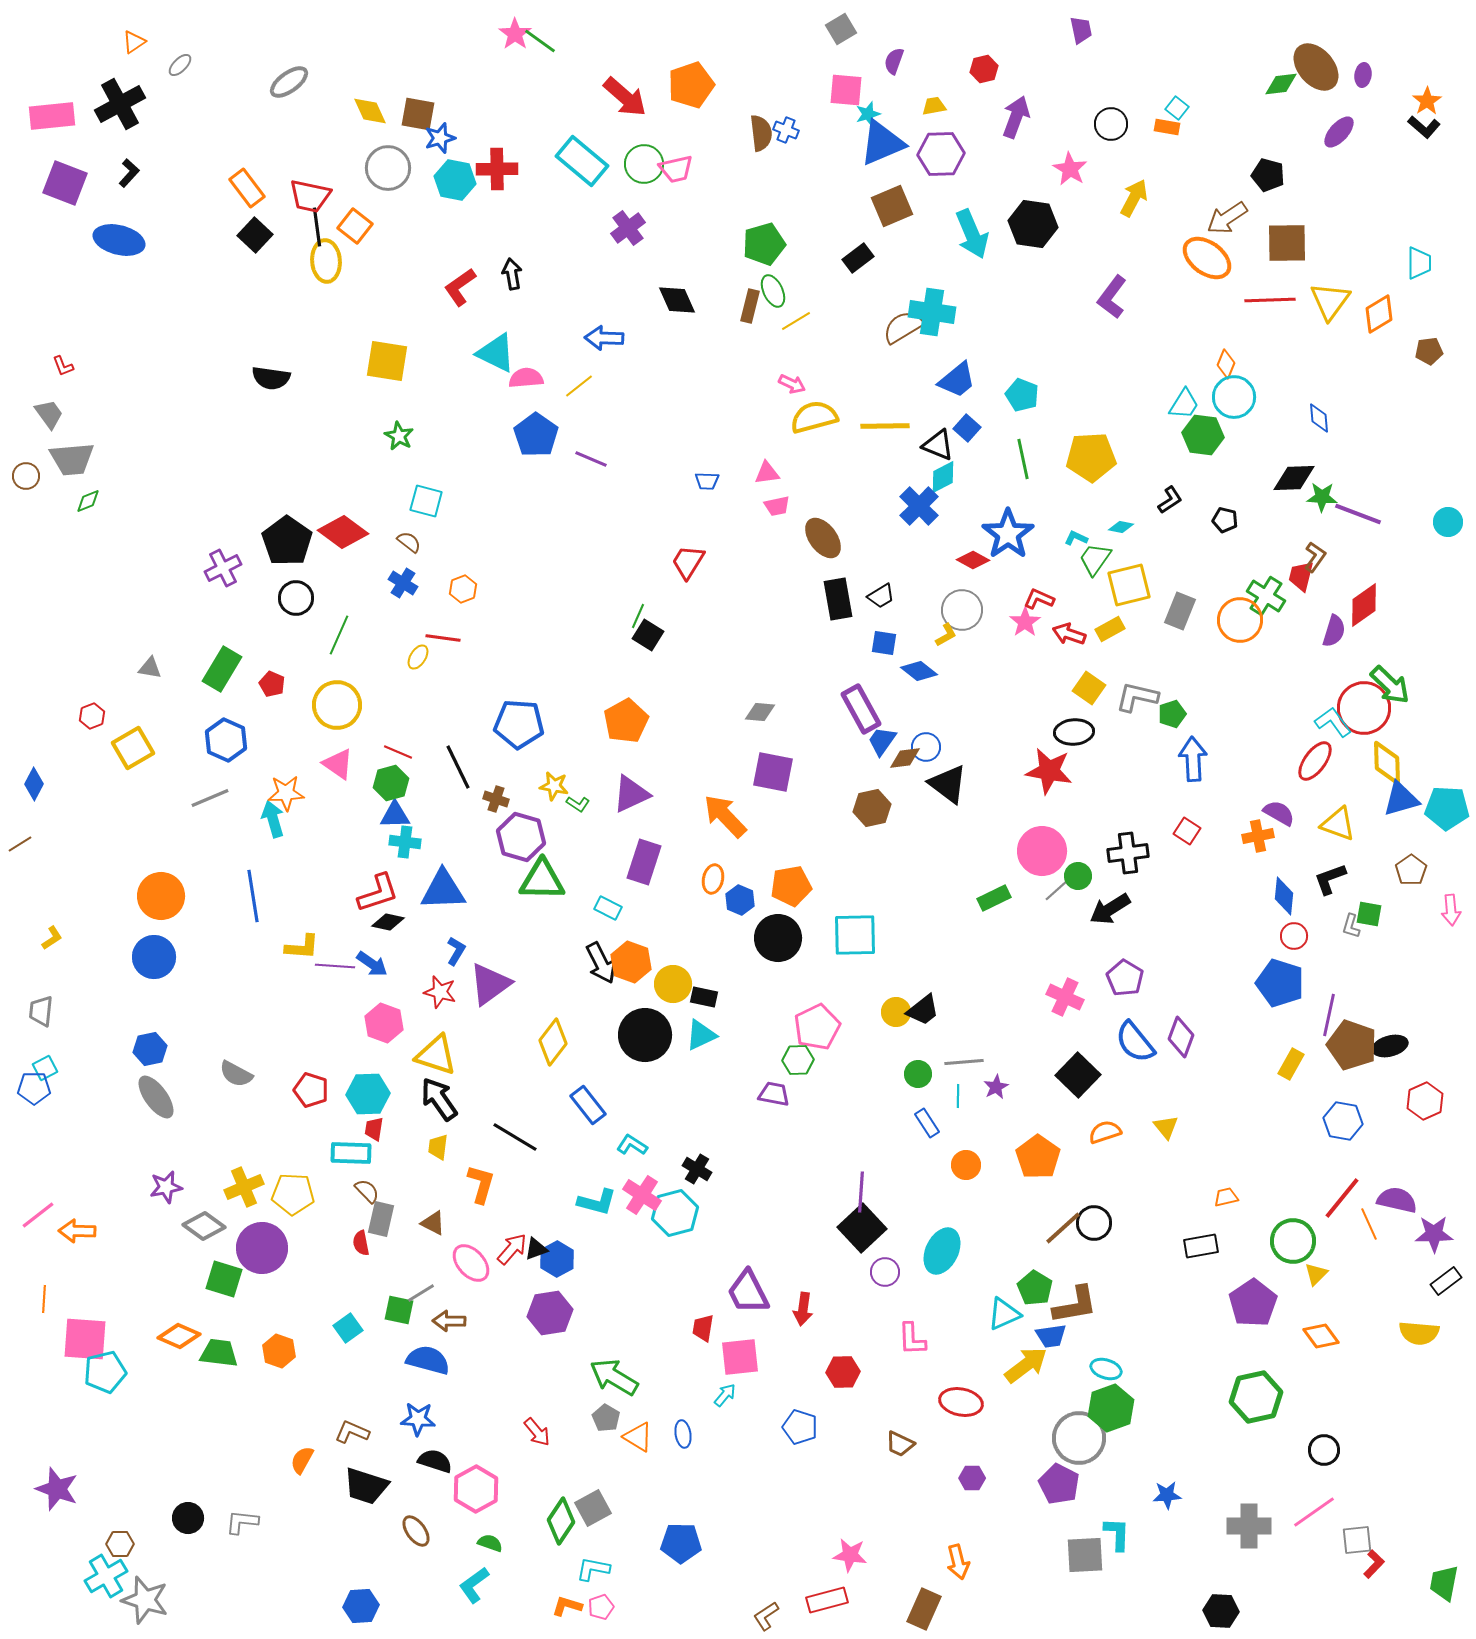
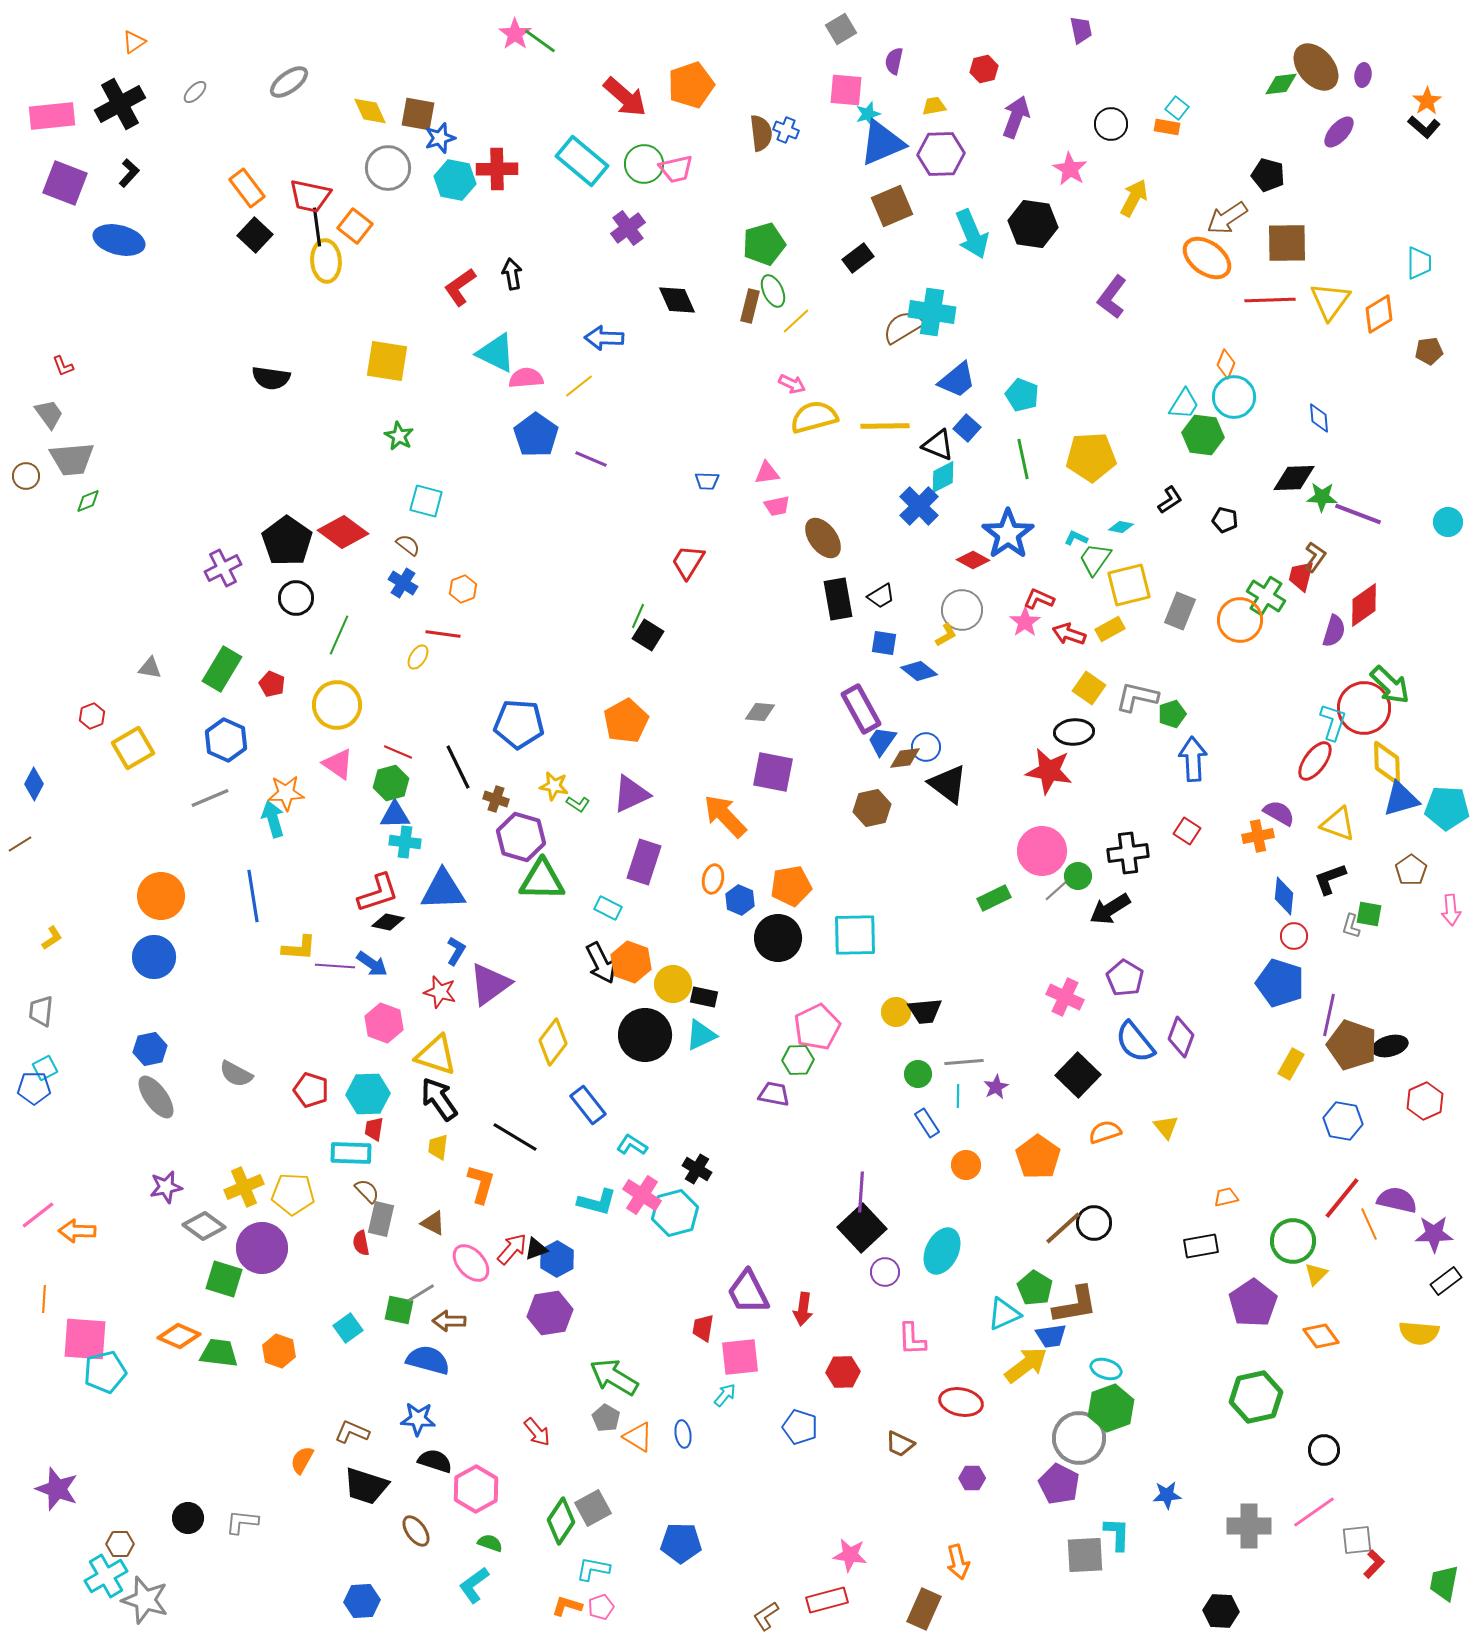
purple semicircle at (894, 61): rotated 8 degrees counterclockwise
gray ellipse at (180, 65): moved 15 px right, 27 px down
yellow line at (796, 321): rotated 12 degrees counterclockwise
brown semicircle at (409, 542): moved 1 px left, 3 px down
red line at (443, 638): moved 4 px up
cyan L-shape at (1333, 722): rotated 54 degrees clockwise
yellow L-shape at (302, 947): moved 3 px left, 1 px down
black trapezoid at (923, 1010): moved 2 px right, 1 px down; rotated 33 degrees clockwise
blue hexagon at (361, 1606): moved 1 px right, 5 px up
